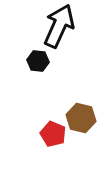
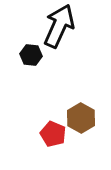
black hexagon: moved 7 px left, 6 px up
brown hexagon: rotated 16 degrees clockwise
